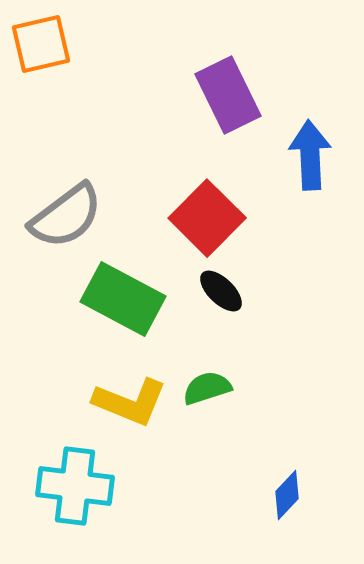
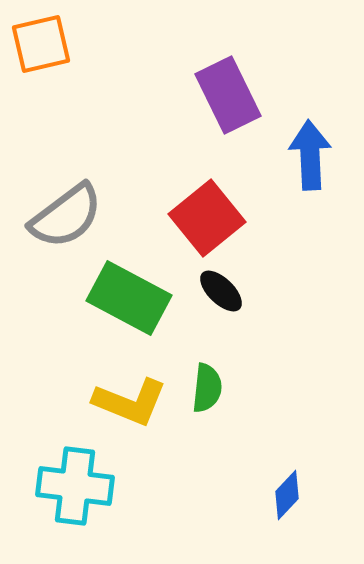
red square: rotated 6 degrees clockwise
green rectangle: moved 6 px right, 1 px up
green semicircle: rotated 114 degrees clockwise
